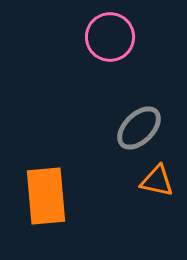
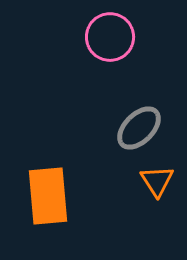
orange triangle: rotated 45 degrees clockwise
orange rectangle: moved 2 px right
